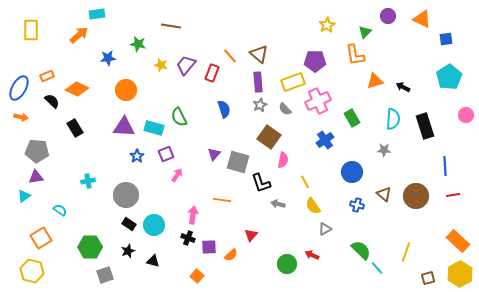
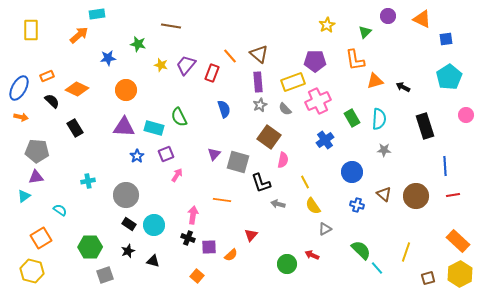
orange L-shape at (355, 55): moved 5 px down
cyan semicircle at (393, 119): moved 14 px left
